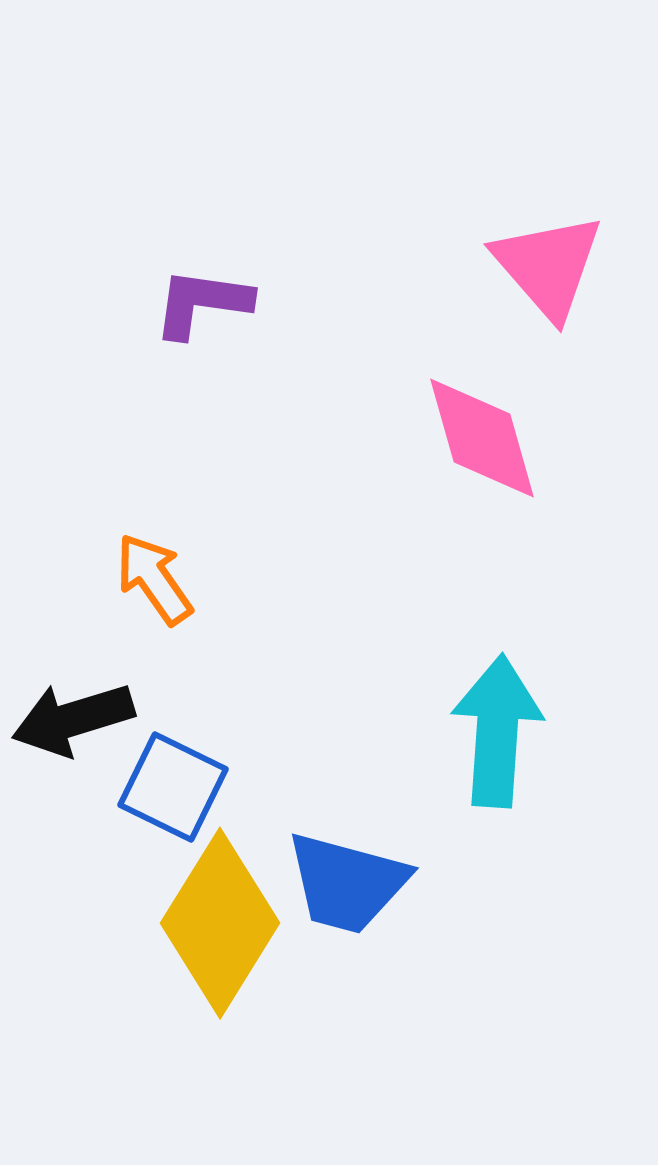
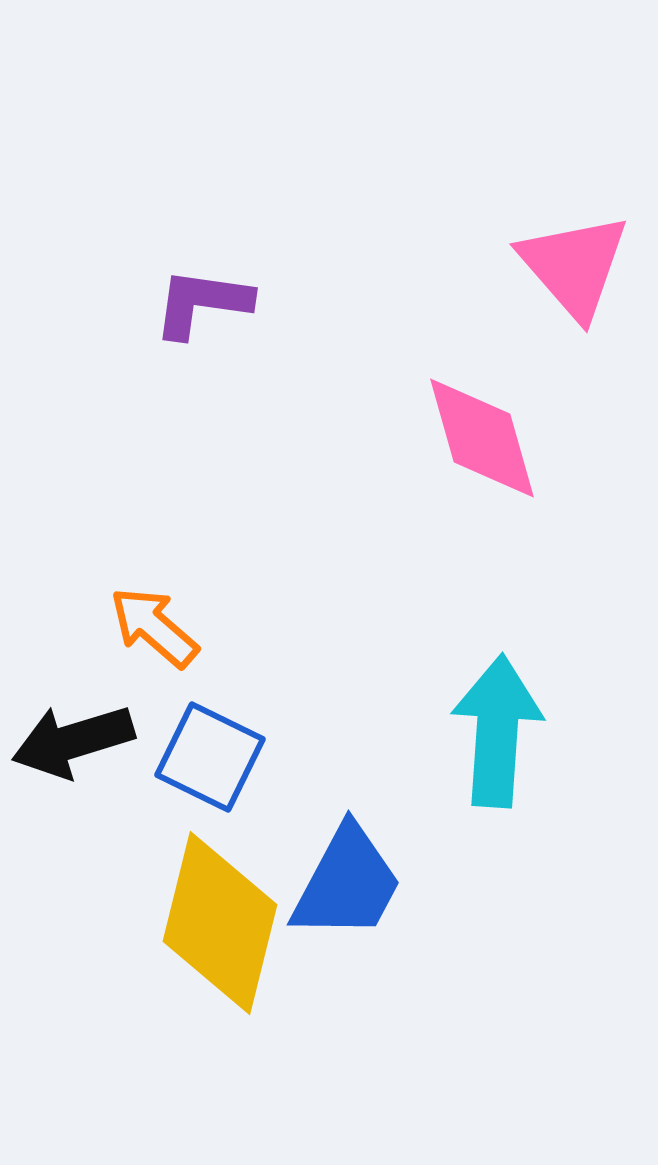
pink triangle: moved 26 px right
orange arrow: moved 48 px down; rotated 14 degrees counterclockwise
black arrow: moved 22 px down
blue square: moved 37 px right, 30 px up
blue trapezoid: rotated 77 degrees counterclockwise
yellow diamond: rotated 18 degrees counterclockwise
